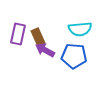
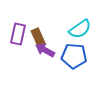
cyan semicircle: rotated 30 degrees counterclockwise
